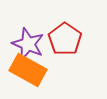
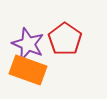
orange rectangle: rotated 9 degrees counterclockwise
